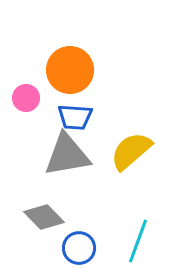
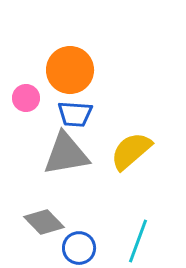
blue trapezoid: moved 3 px up
gray triangle: moved 1 px left, 1 px up
gray diamond: moved 5 px down
